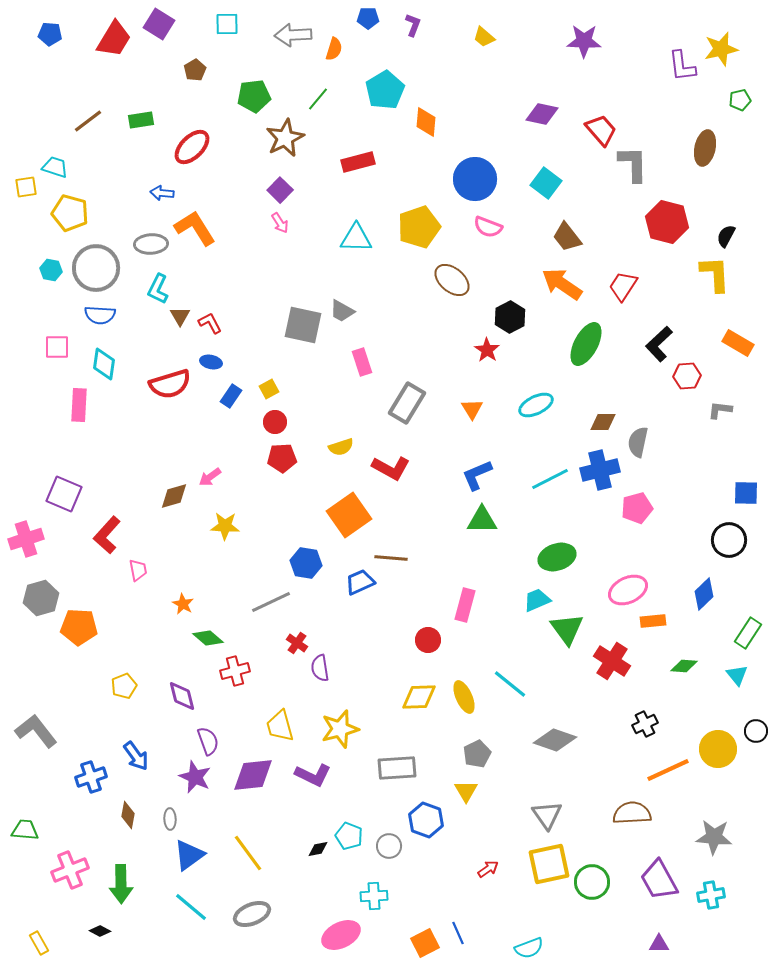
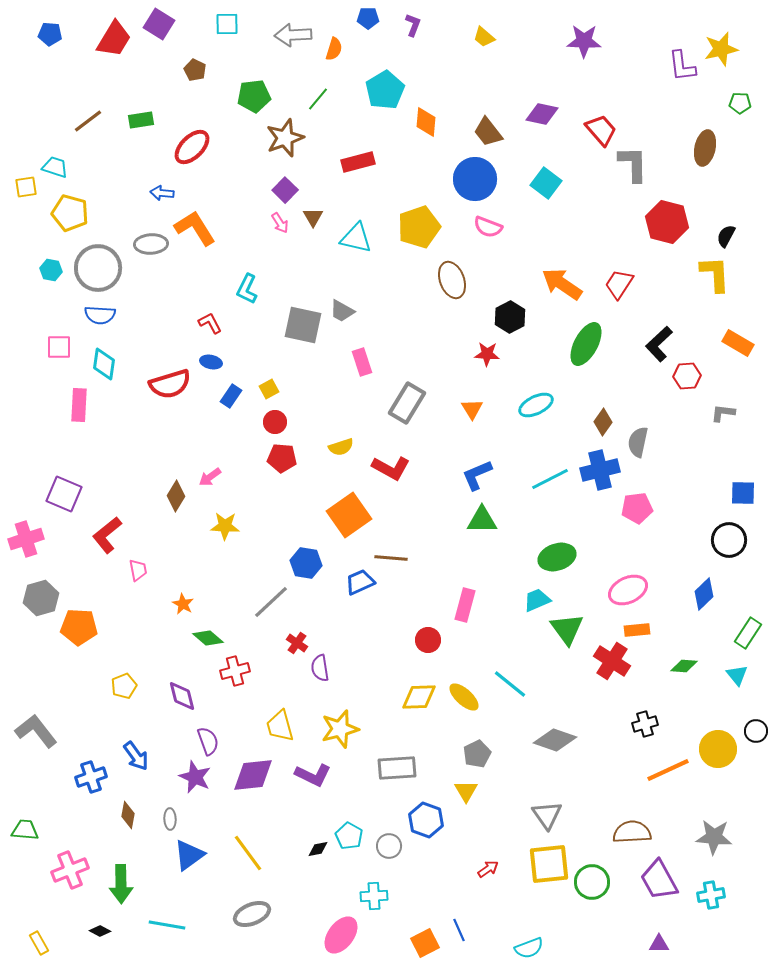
brown pentagon at (195, 70): rotated 15 degrees counterclockwise
green pentagon at (740, 100): moved 3 px down; rotated 15 degrees clockwise
brown star at (285, 138): rotated 6 degrees clockwise
purple square at (280, 190): moved 5 px right
brown trapezoid at (567, 237): moved 79 px left, 105 px up
cyan triangle at (356, 238): rotated 12 degrees clockwise
gray circle at (96, 268): moved 2 px right
brown ellipse at (452, 280): rotated 30 degrees clockwise
red trapezoid at (623, 286): moved 4 px left, 2 px up
cyan L-shape at (158, 289): moved 89 px right
brown triangle at (180, 316): moved 133 px right, 99 px up
pink square at (57, 347): moved 2 px right
red star at (487, 350): moved 4 px down; rotated 30 degrees counterclockwise
gray L-shape at (720, 410): moved 3 px right, 3 px down
brown diamond at (603, 422): rotated 56 degrees counterclockwise
red pentagon at (282, 458): rotated 8 degrees clockwise
blue square at (746, 493): moved 3 px left
brown diamond at (174, 496): moved 2 px right; rotated 44 degrees counterclockwise
pink pentagon at (637, 508): rotated 8 degrees clockwise
red L-shape at (107, 535): rotated 9 degrees clockwise
gray line at (271, 602): rotated 18 degrees counterclockwise
orange rectangle at (653, 621): moved 16 px left, 9 px down
yellow ellipse at (464, 697): rotated 24 degrees counterclockwise
black cross at (645, 724): rotated 10 degrees clockwise
brown semicircle at (632, 813): moved 19 px down
cyan pentagon at (349, 836): rotated 8 degrees clockwise
yellow square at (549, 864): rotated 6 degrees clockwise
cyan line at (191, 907): moved 24 px left, 18 px down; rotated 30 degrees counterclockwise
blue line at (458, 933): moved 1 px right, 3 px up
pink ellipse at (341, 935): rotated 27 degrees counterclockwise
